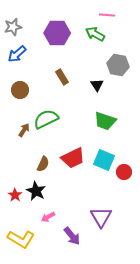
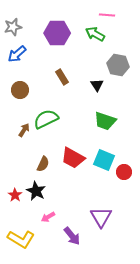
red trapezoid: rotated 55 degrees clockwise
